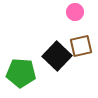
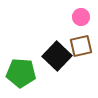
pink circle: moved 6 px right, 5 px down
